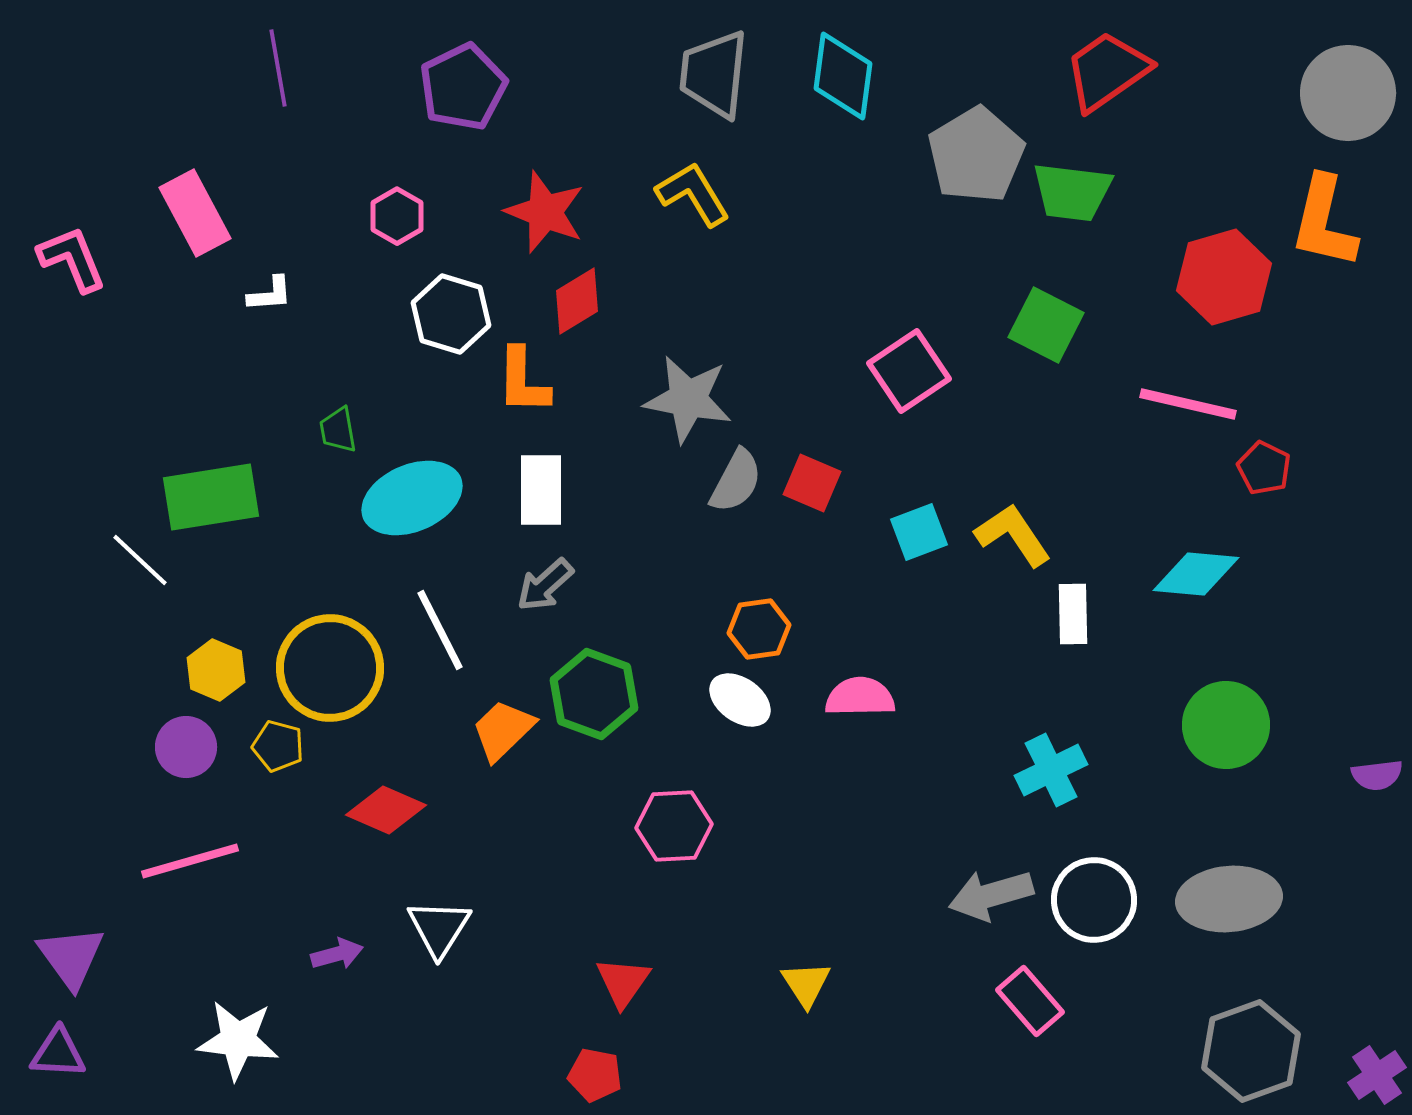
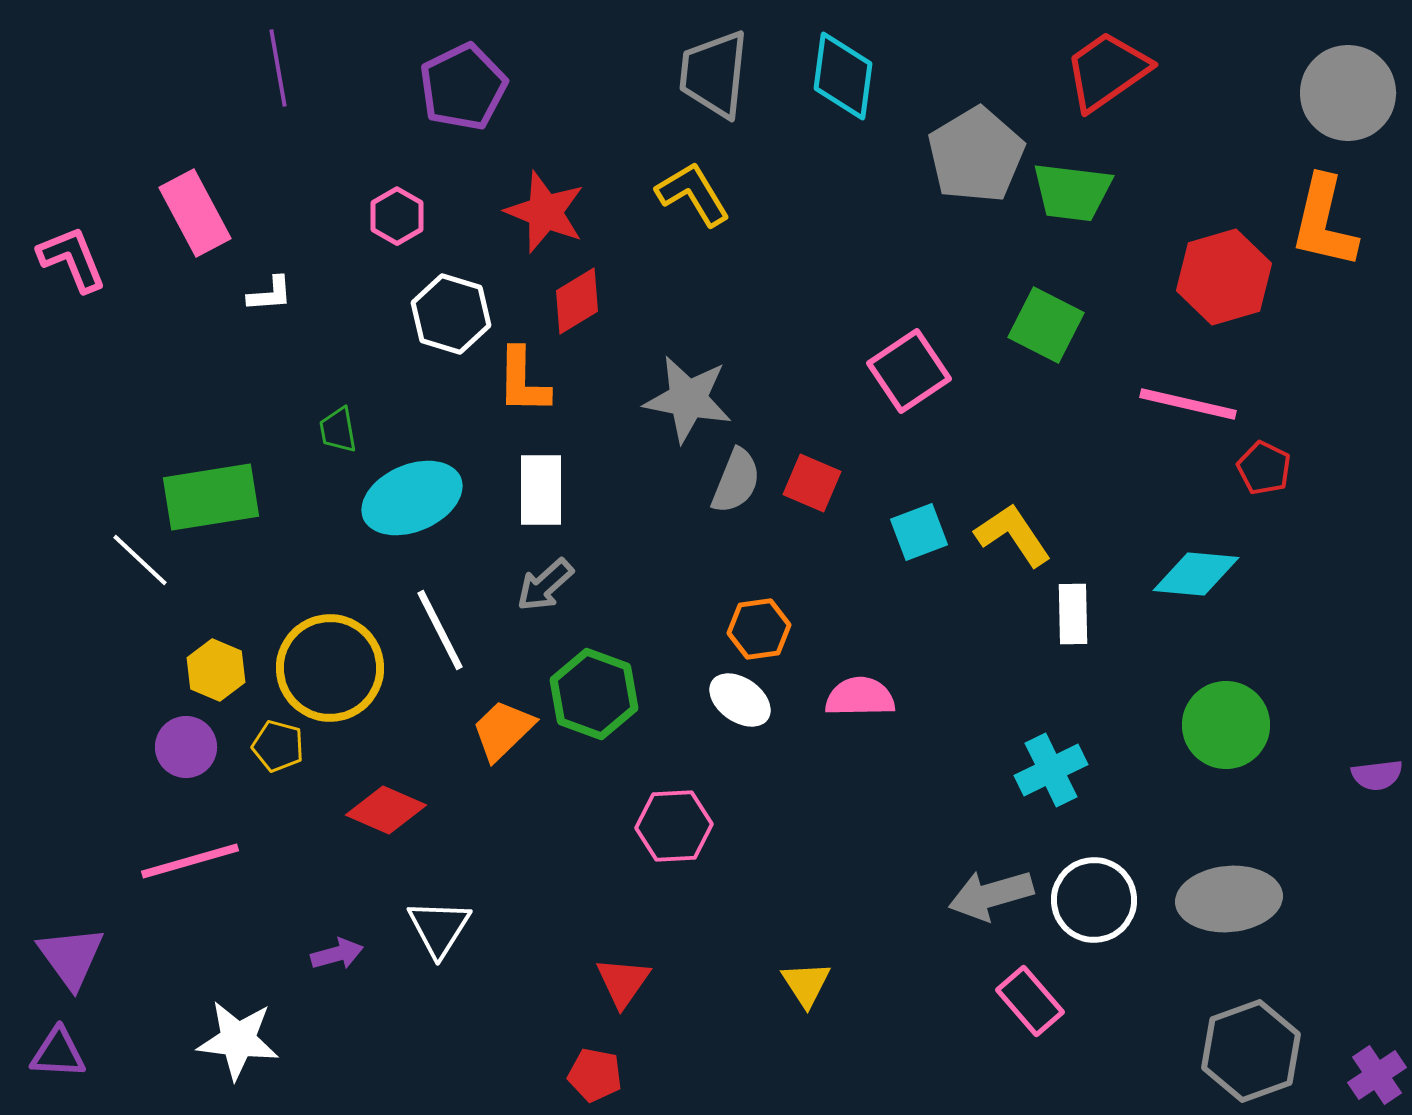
gray semicircle at (736, 481): rotated 6 degrees counterclockwise
